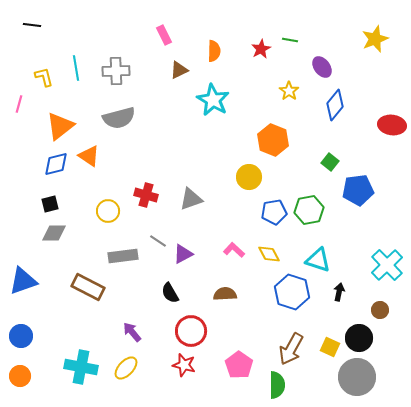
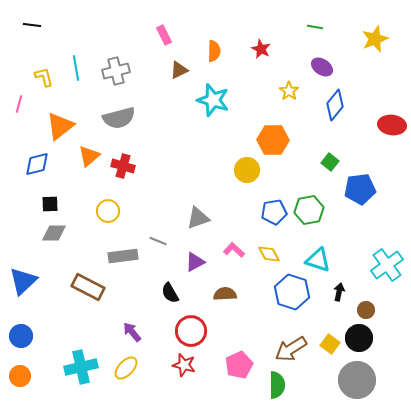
green line at (290, 40): moved 25 px right, 13 px up
red star at (261, 49): rotated 18 degrees counterclockwise
purple ellipse at (322, 67): rotated 20 degrees counterclockwise
gray cross at (116, 71): rotated 12 degrees counterclockwise
cyan star at (213, 100): rotated 12 degrees counterclockwise
orange hexagon at (273, 140): rotated 20 degrees counterclockwise
orange triangle at (89, 156): rotated 45 degrees clockwise
blue diamond at (56, 164): moved 19 px left
yellow circle at (249, 177): moved 2 px left, 7 px up
blue pentagon at (358, 190): moved 2 px right, 1 px up
red cross at (146, 195): moved 23 px left, 29 px up
gray triangle at (191, 199): moved 7 px right, 19 px down
black square at (50, 204): rotated 12 degrees clockwise
gray line at (158, 241): rotated 12 degrees counterclockwise
purple triangle at (183, 254): moved 12 px right, 8 px down
cyan cross at (387, 265): rotated 8 degrees clockwise
blue triangle at (23, 281): rotated 24 degrees counterclockwise
brown circle at (380, 310): moved 14 px left
yellow square at (330, 347): moved 3 px up; rotated 12 degrees clockwise
brown arrow at (291, 349): rotated 28 degrees clockwise
pink pentagon at (239, 365): rotated 12 degrees clockwise
cyan cross at (81, 367): rotated 24 degrees counterclockwise
gray circle at (357, 377): moved 3 px down
